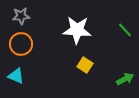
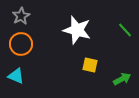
gray star: rotated 24 degrees counterclockwise
white star: rotated 12 degrees clockwise
yellow square: moved 5 px right; rotated 21 degrees counterclockwise
green arrow: moved 3 px left
